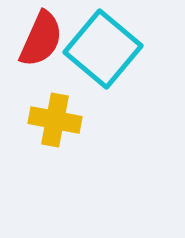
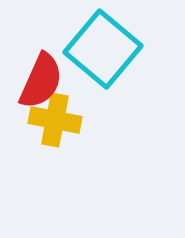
red semicircle: moved 42 px down
